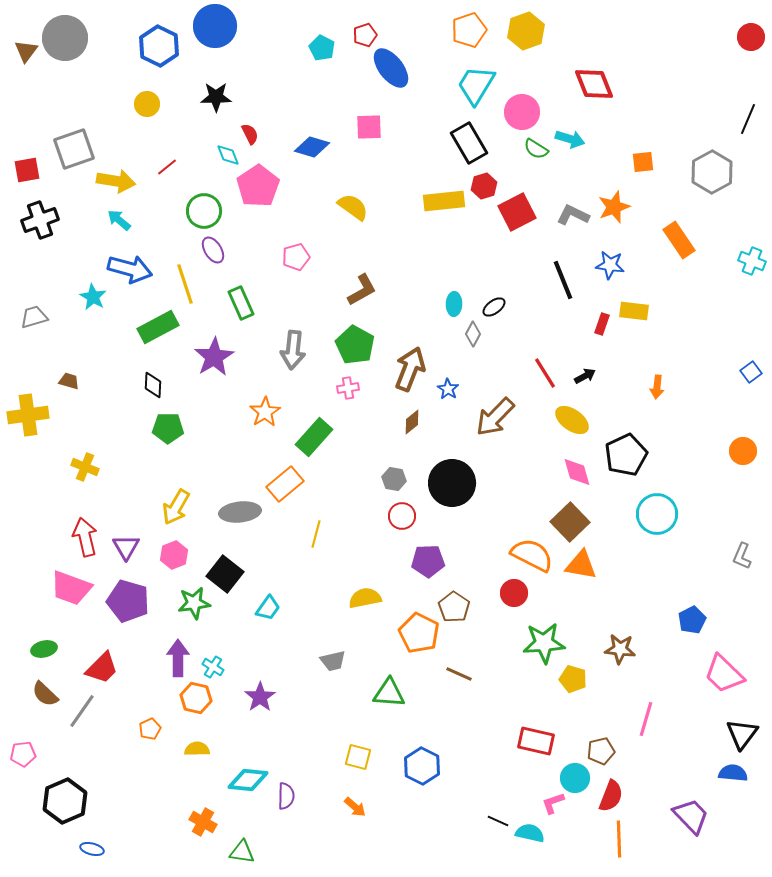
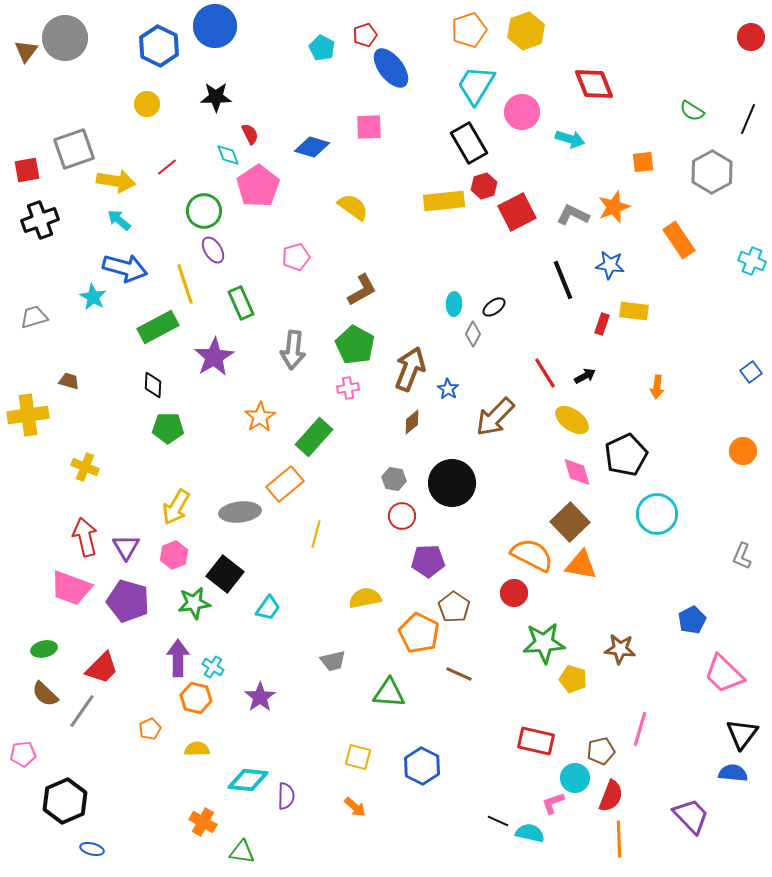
green semicircle at (536, 149): moved 156 px right, 38 px up
blue arrow at (130, 269): moved 5 px left, 1 px up
orange star at (265, 412): moved 5 px left, 5 px down
pink line at (646, 719): moved 6 px left, 10 px down
